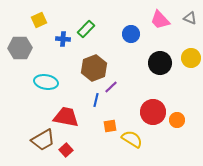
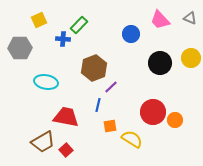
green rectangle: moved 7 px left, 4 px up
blue line: moved 2 px right, 5 px down
orange circle: moved 2 px left
brown trapezoid: moved 2 px down
